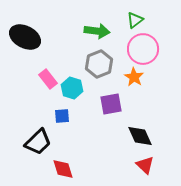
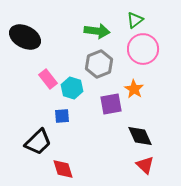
orange star: moved 12 px down
